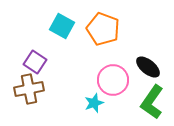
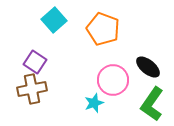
cyan square: moved 8 px left, 6 px up; rotated 20 degrees clockwise
brown cross: moved 3 px right
green L-shape: moved 2 px down
